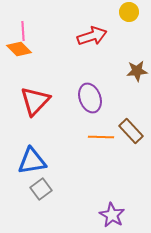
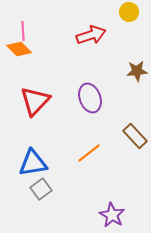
red arrow: moved 1 px left, 1 px up
brown rectangle: moved 4 px right, 5 px down
orange line: moved 12 px left, 16 px down; rotated 40 degrees counterclockwise
blue triangle: moved 1 px right, 2 px down
